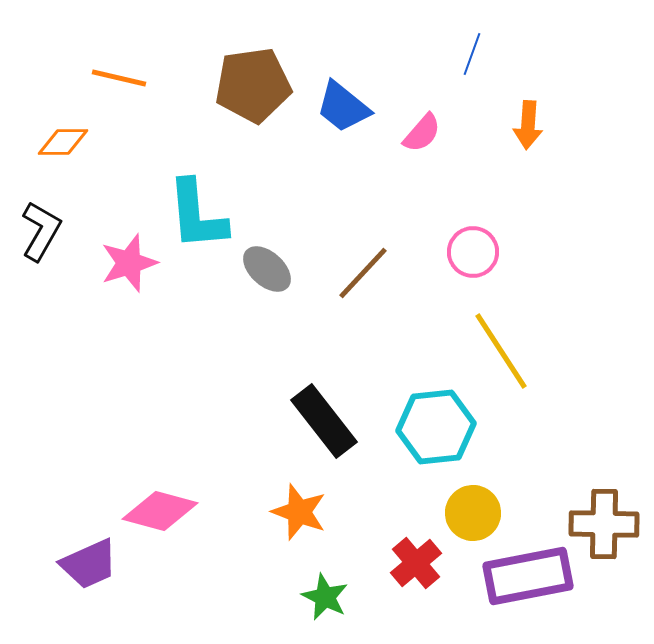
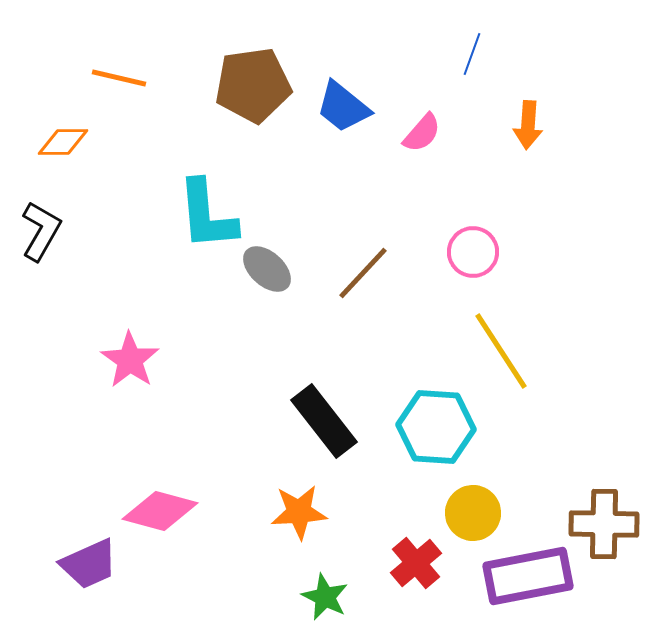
cyan L-shape: moved 10 px right
pink star: moved 1 px right, 97 px down; rotated 20 degrees counterclockwise
cyan hexagon: rotated 10 degrees clockwise
orange star: rotated 24 degrees counterclockwise
